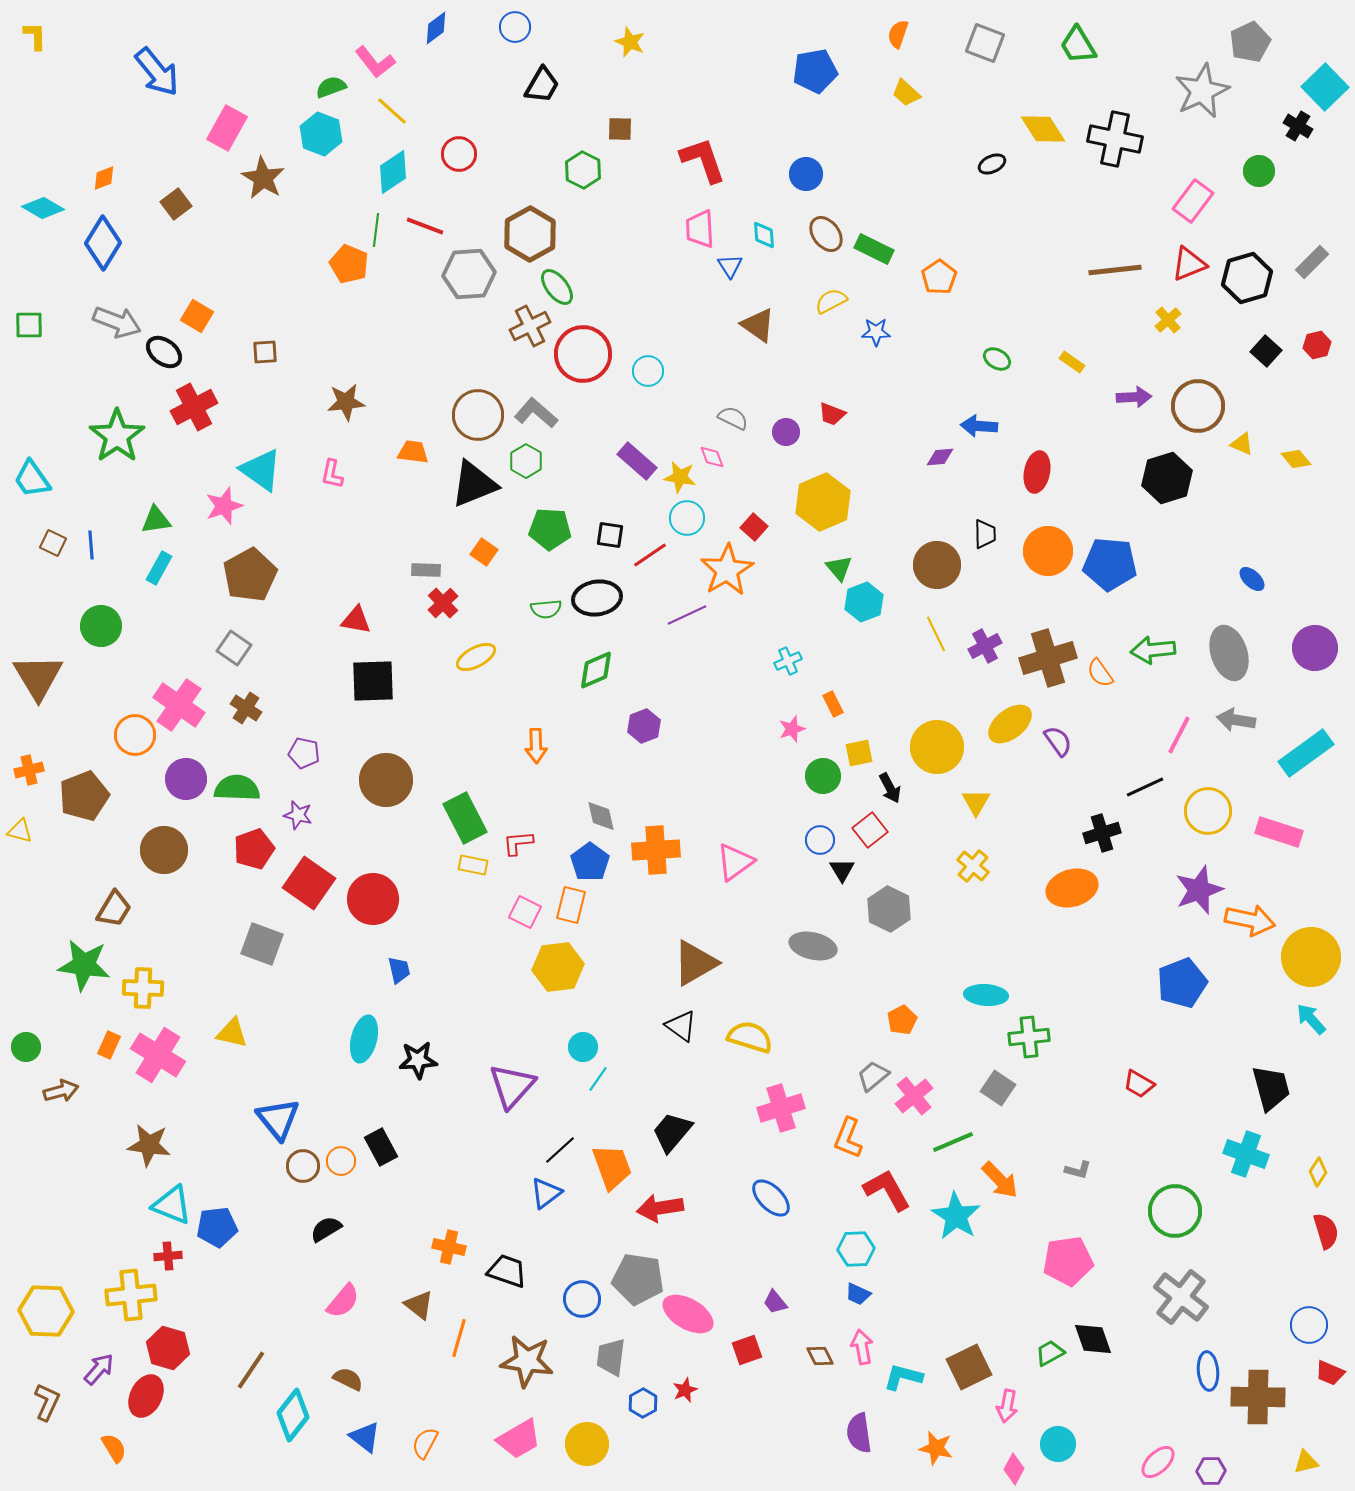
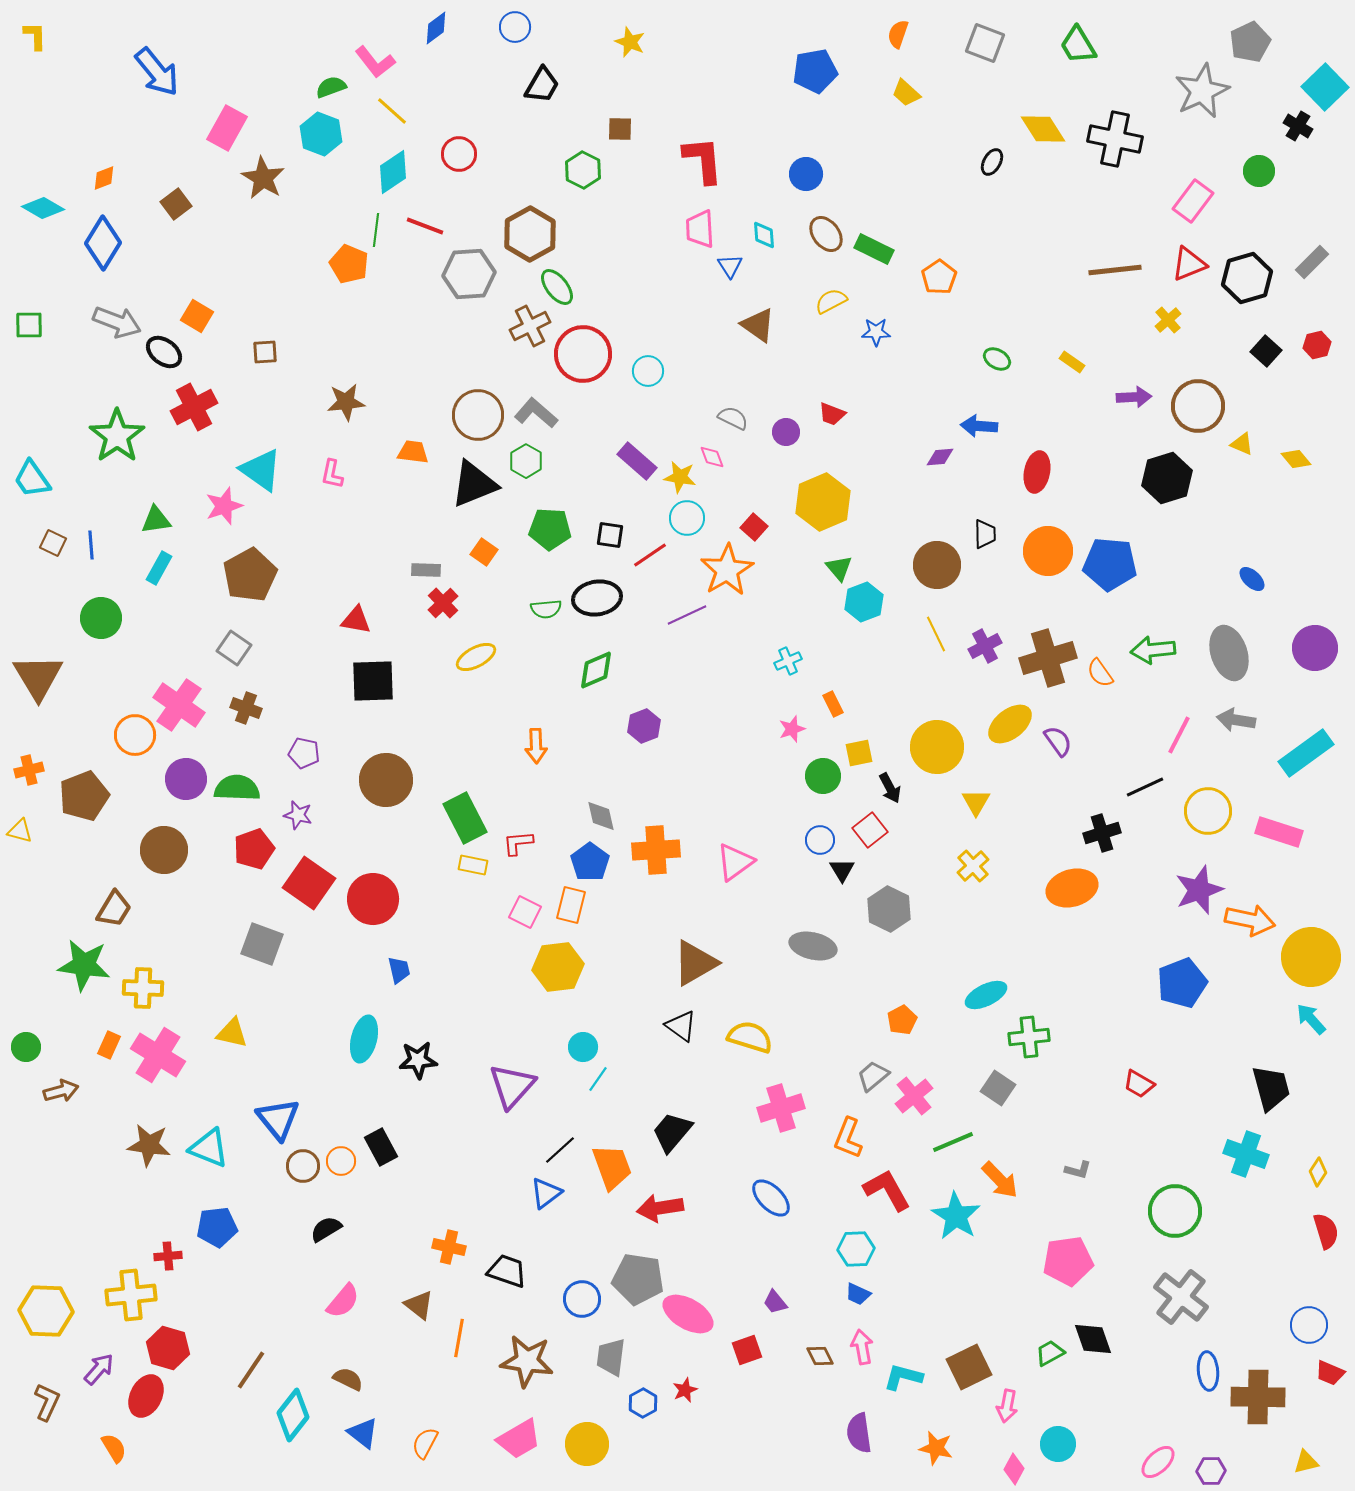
red L-shape at (703, 160): rotated 14 degrees clockwise
black ellipse at (992, 164): moved 2 px up; rotated 36 degrees counterclockwise
green circle at (101, 626): moved 8 px up
brown cross at (246, 708): rotated 12 degrees counterclockwise
yellow cross at (973, 866): rotated 8 degrees clockwise
cyan ellipse at (986, 995): rotated 30 degrees counterclockwise
cyan triangle at (172, 1205): moved 37 px right, 57 px up
orange line at (459, 1338): rotated 6 degrees counterclockwise
blue triangle at (365, 1437): moved 2 px left, 4 px up
